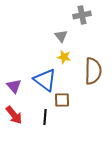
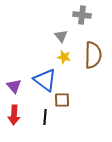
gray cross: rotated 18 degrees clockwise
brown semicircle: moved 16 px up
red arrow: rotated 42 degrees clockwise
